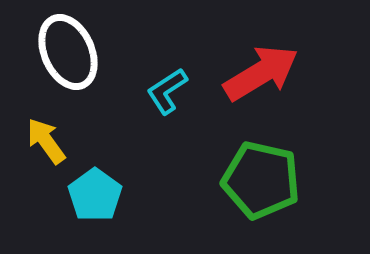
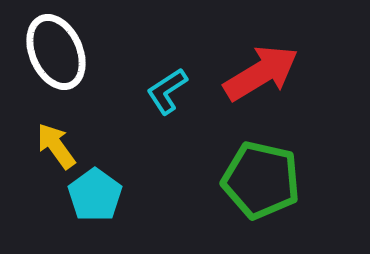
white ellipse: moved 12 px left
yellow arrow: moved 10 px right, 5 px down
